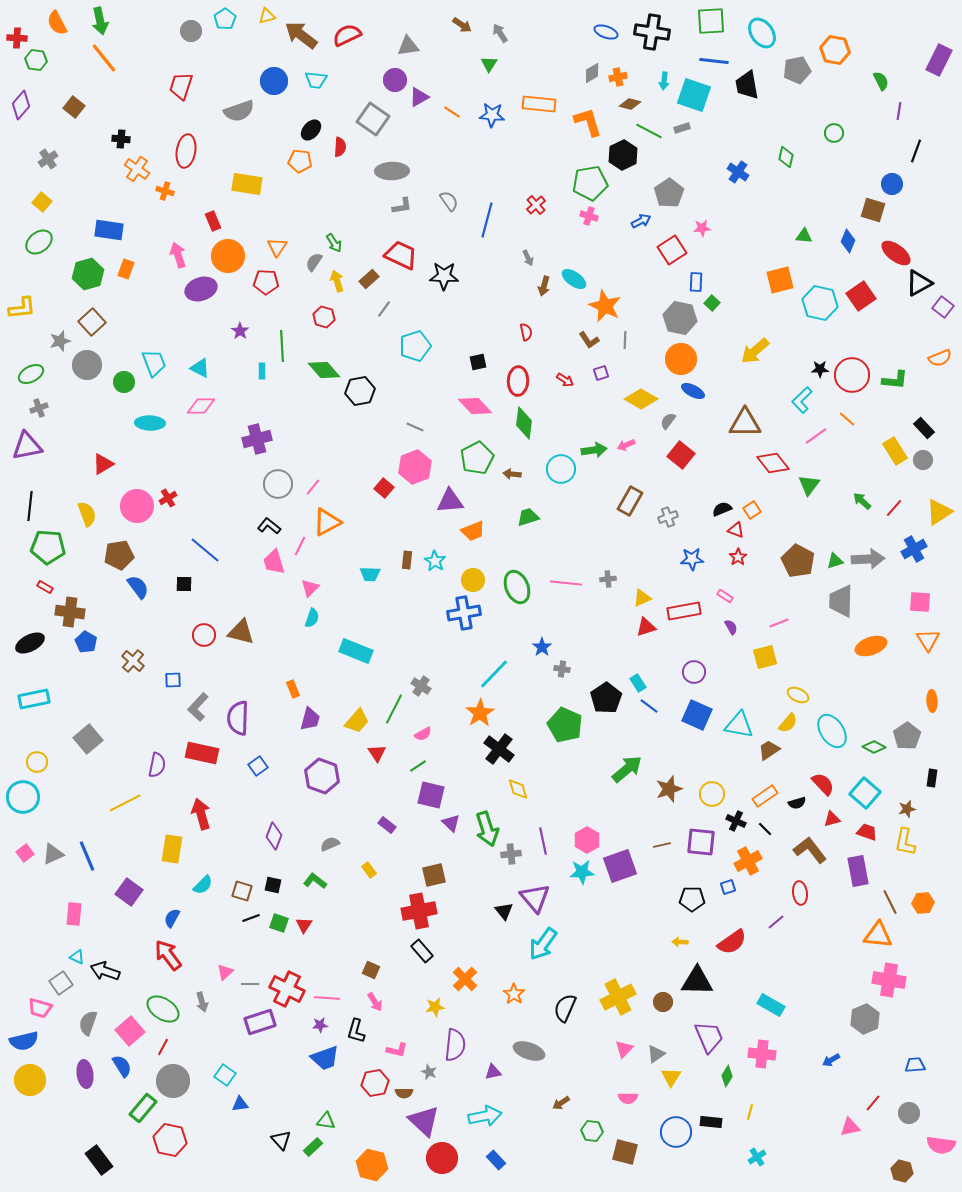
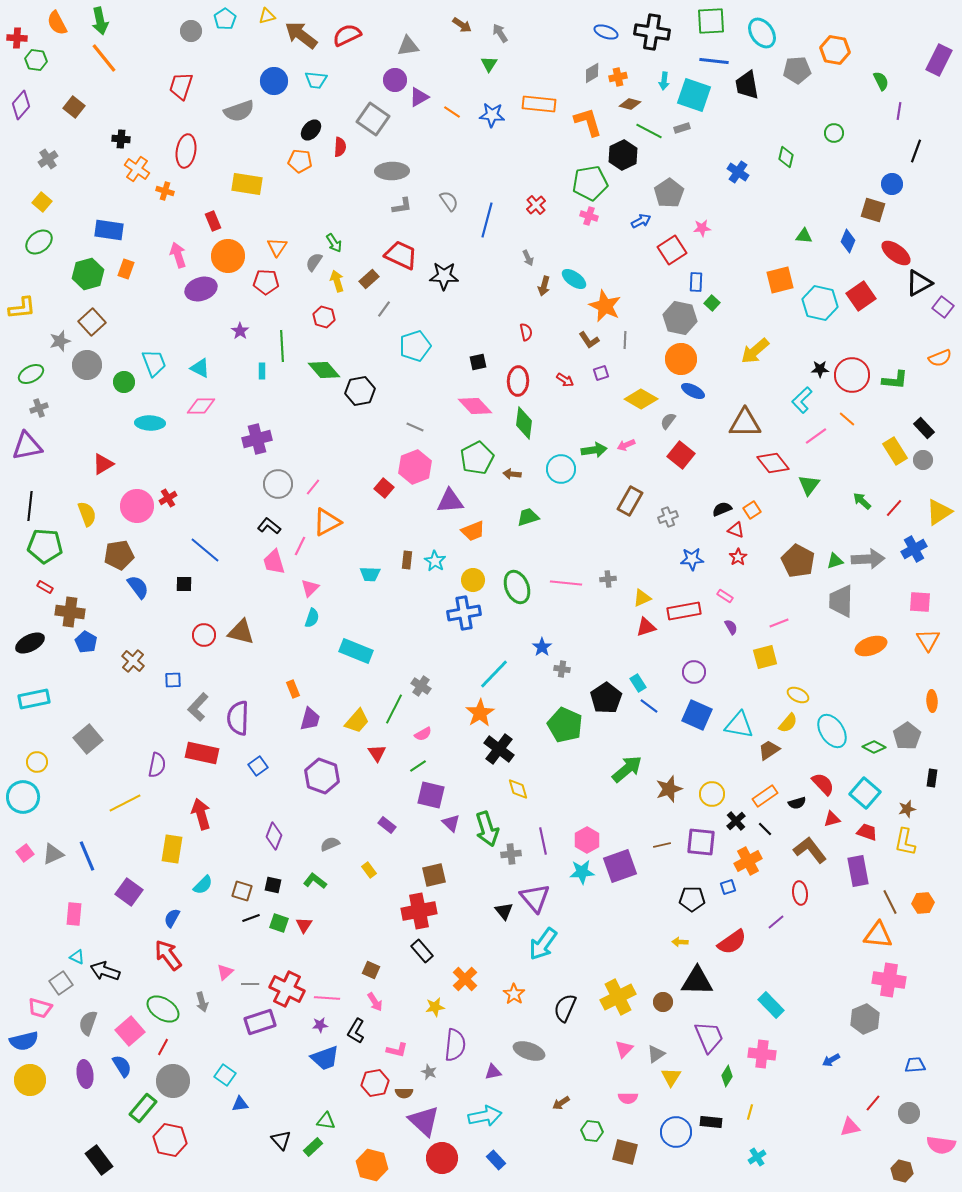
gray pentagon at (797, 70): rotated 8 degrees clockwise
green pentagon at (48, 547): moved 3 px left, 1 px up
black cross at (736, 821): rotated 24 degrees clockwise
cyan rectangle at (771, 1005): rotated 16 degrees clockwise
black L-shape at (356, 1031): rotated 15 degrees clockwise
